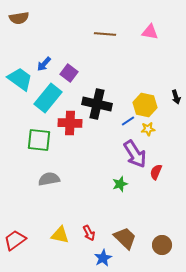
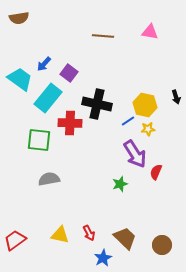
brown line: moved 2 px left, 2 px down
